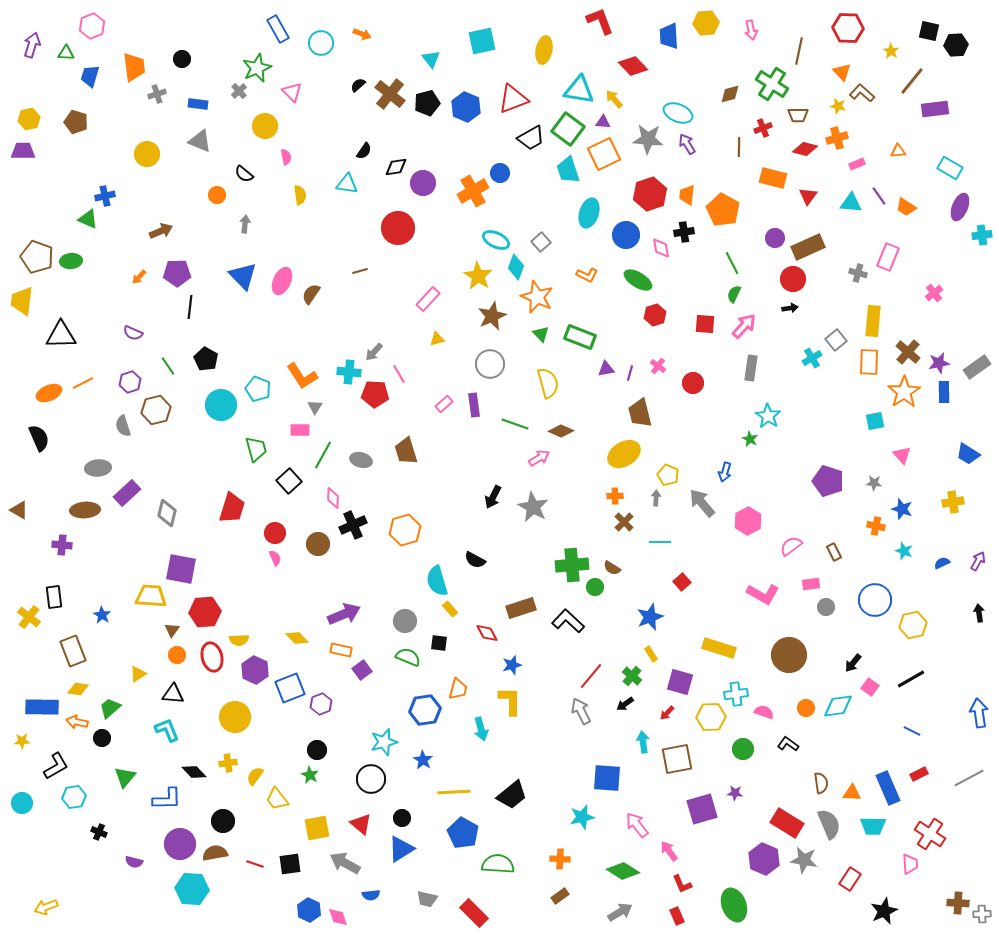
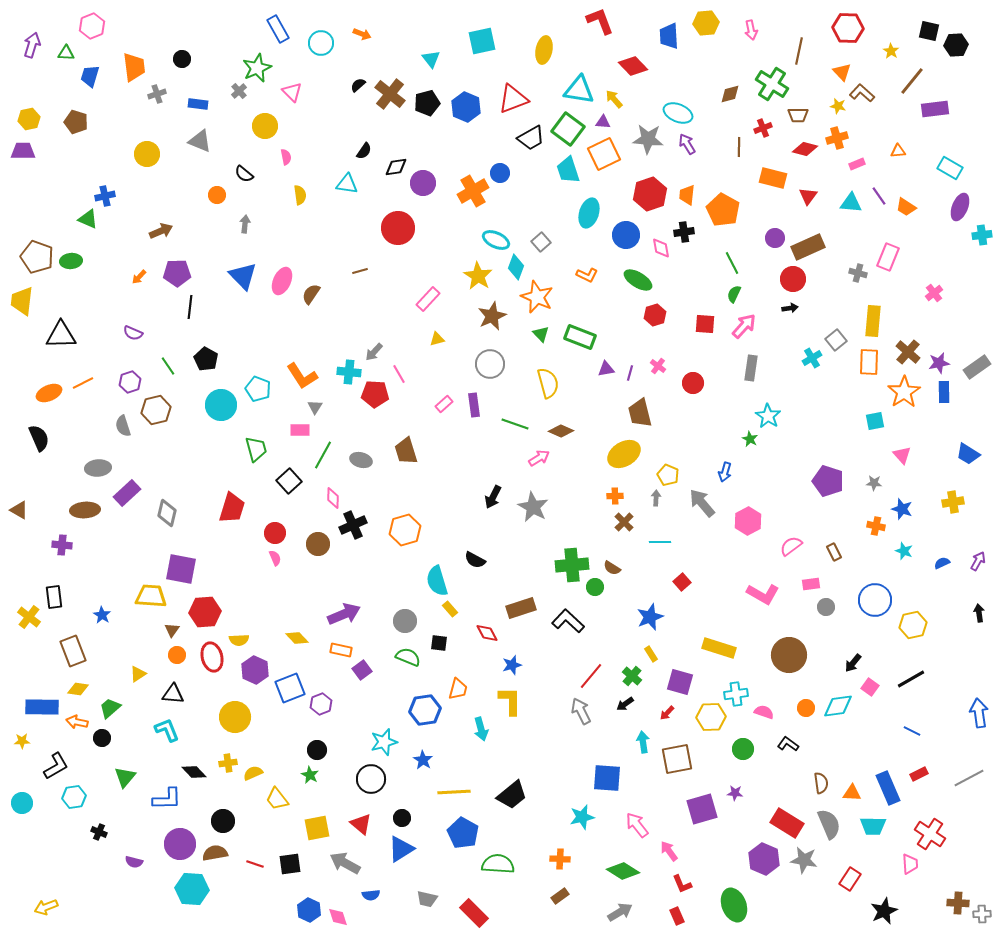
yellow semicircle at (255, 776): moved 2 px left, 3 px up; rotated 30 degrees clockwise
